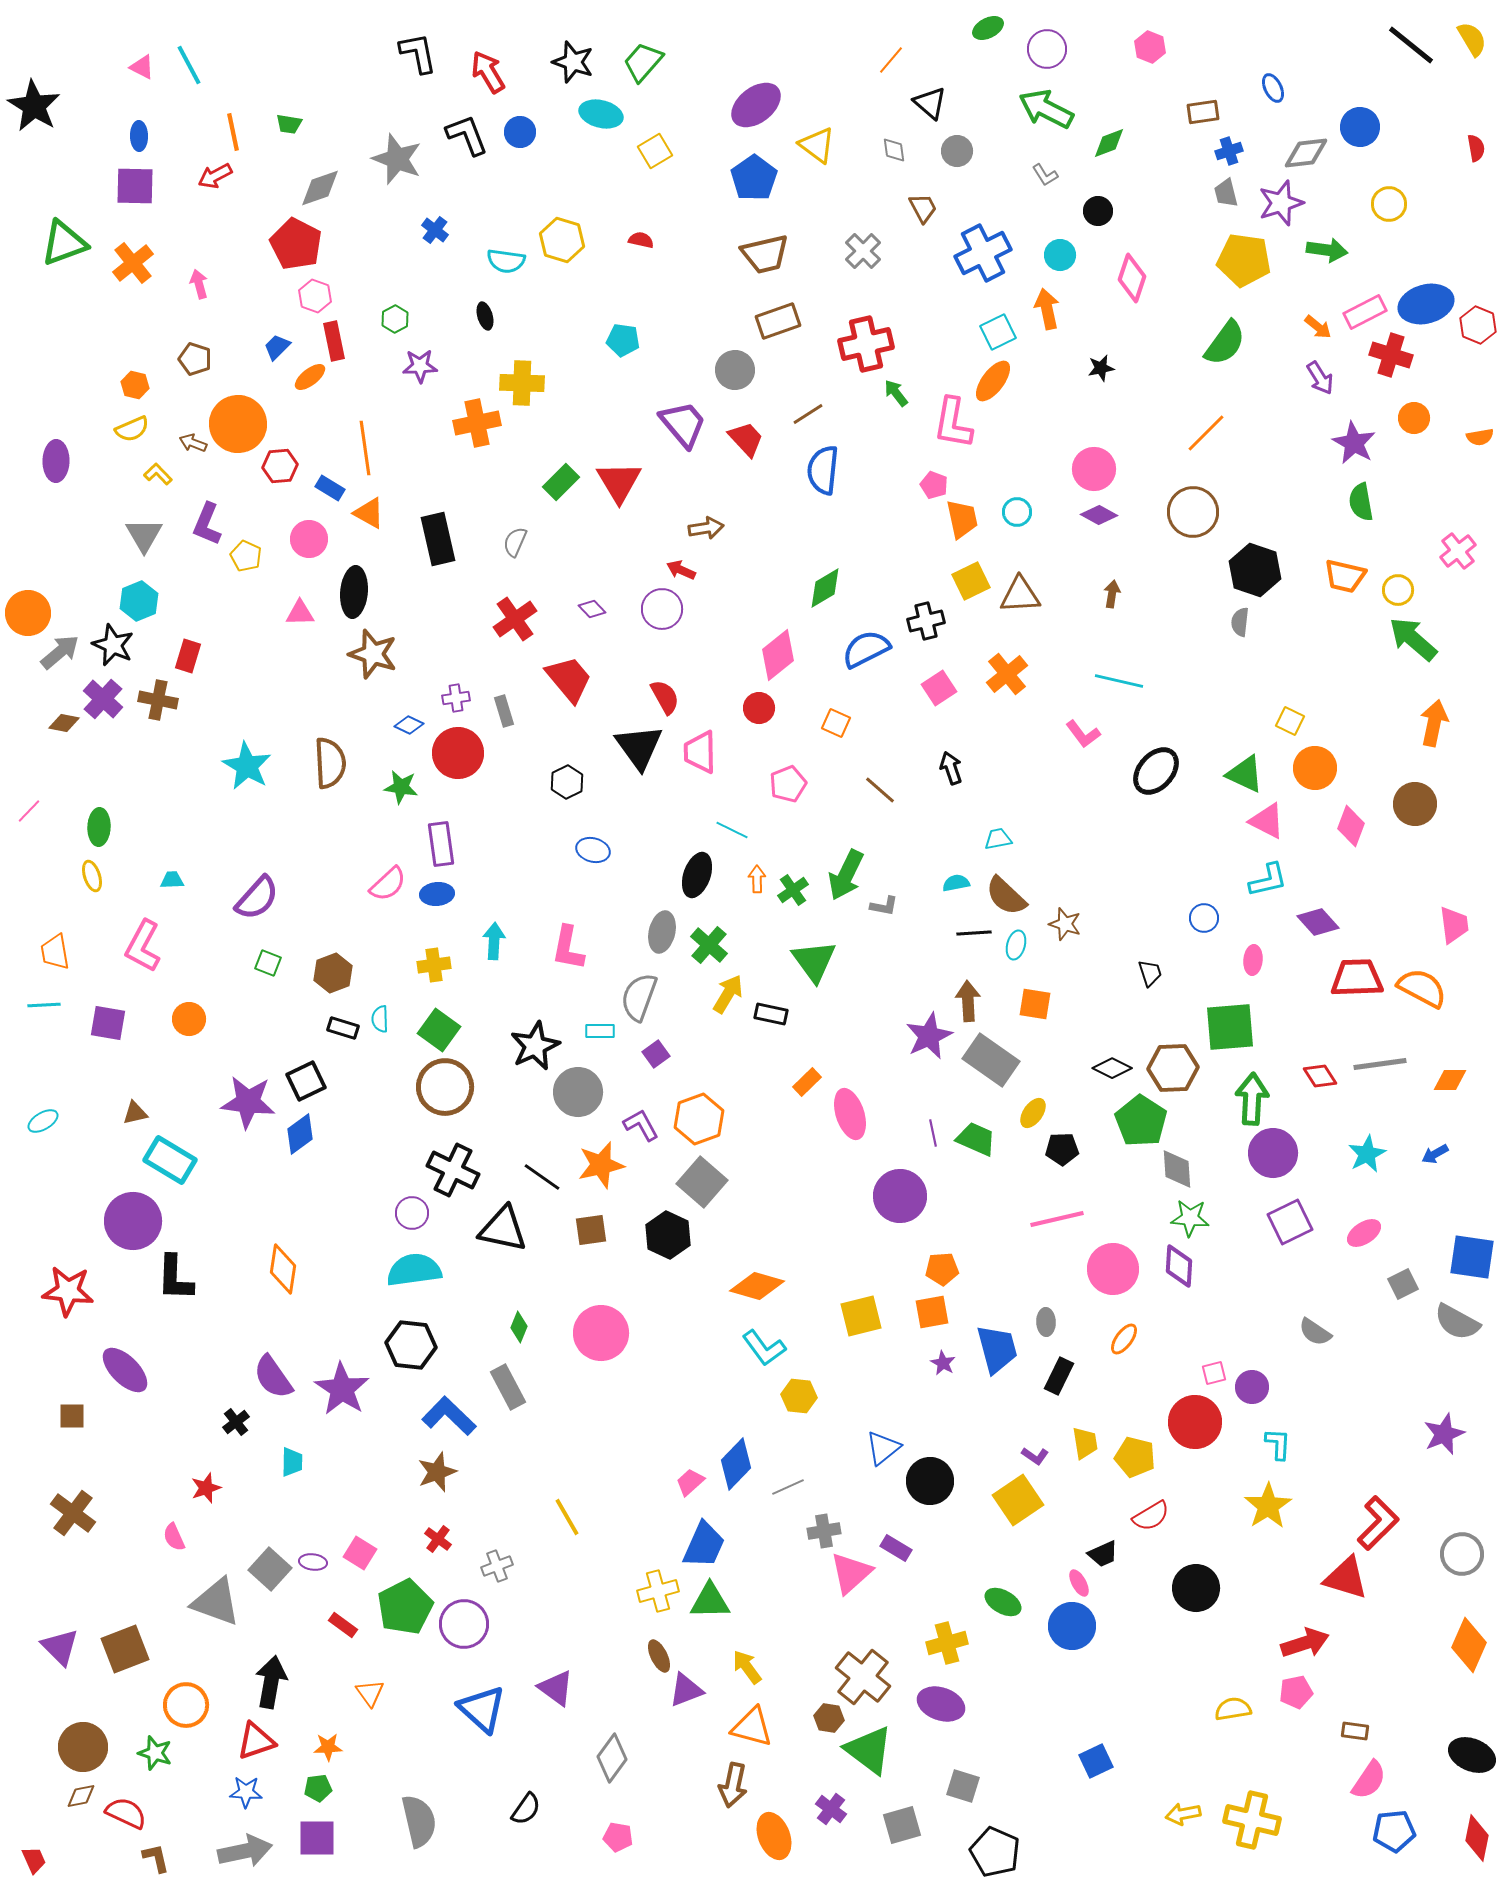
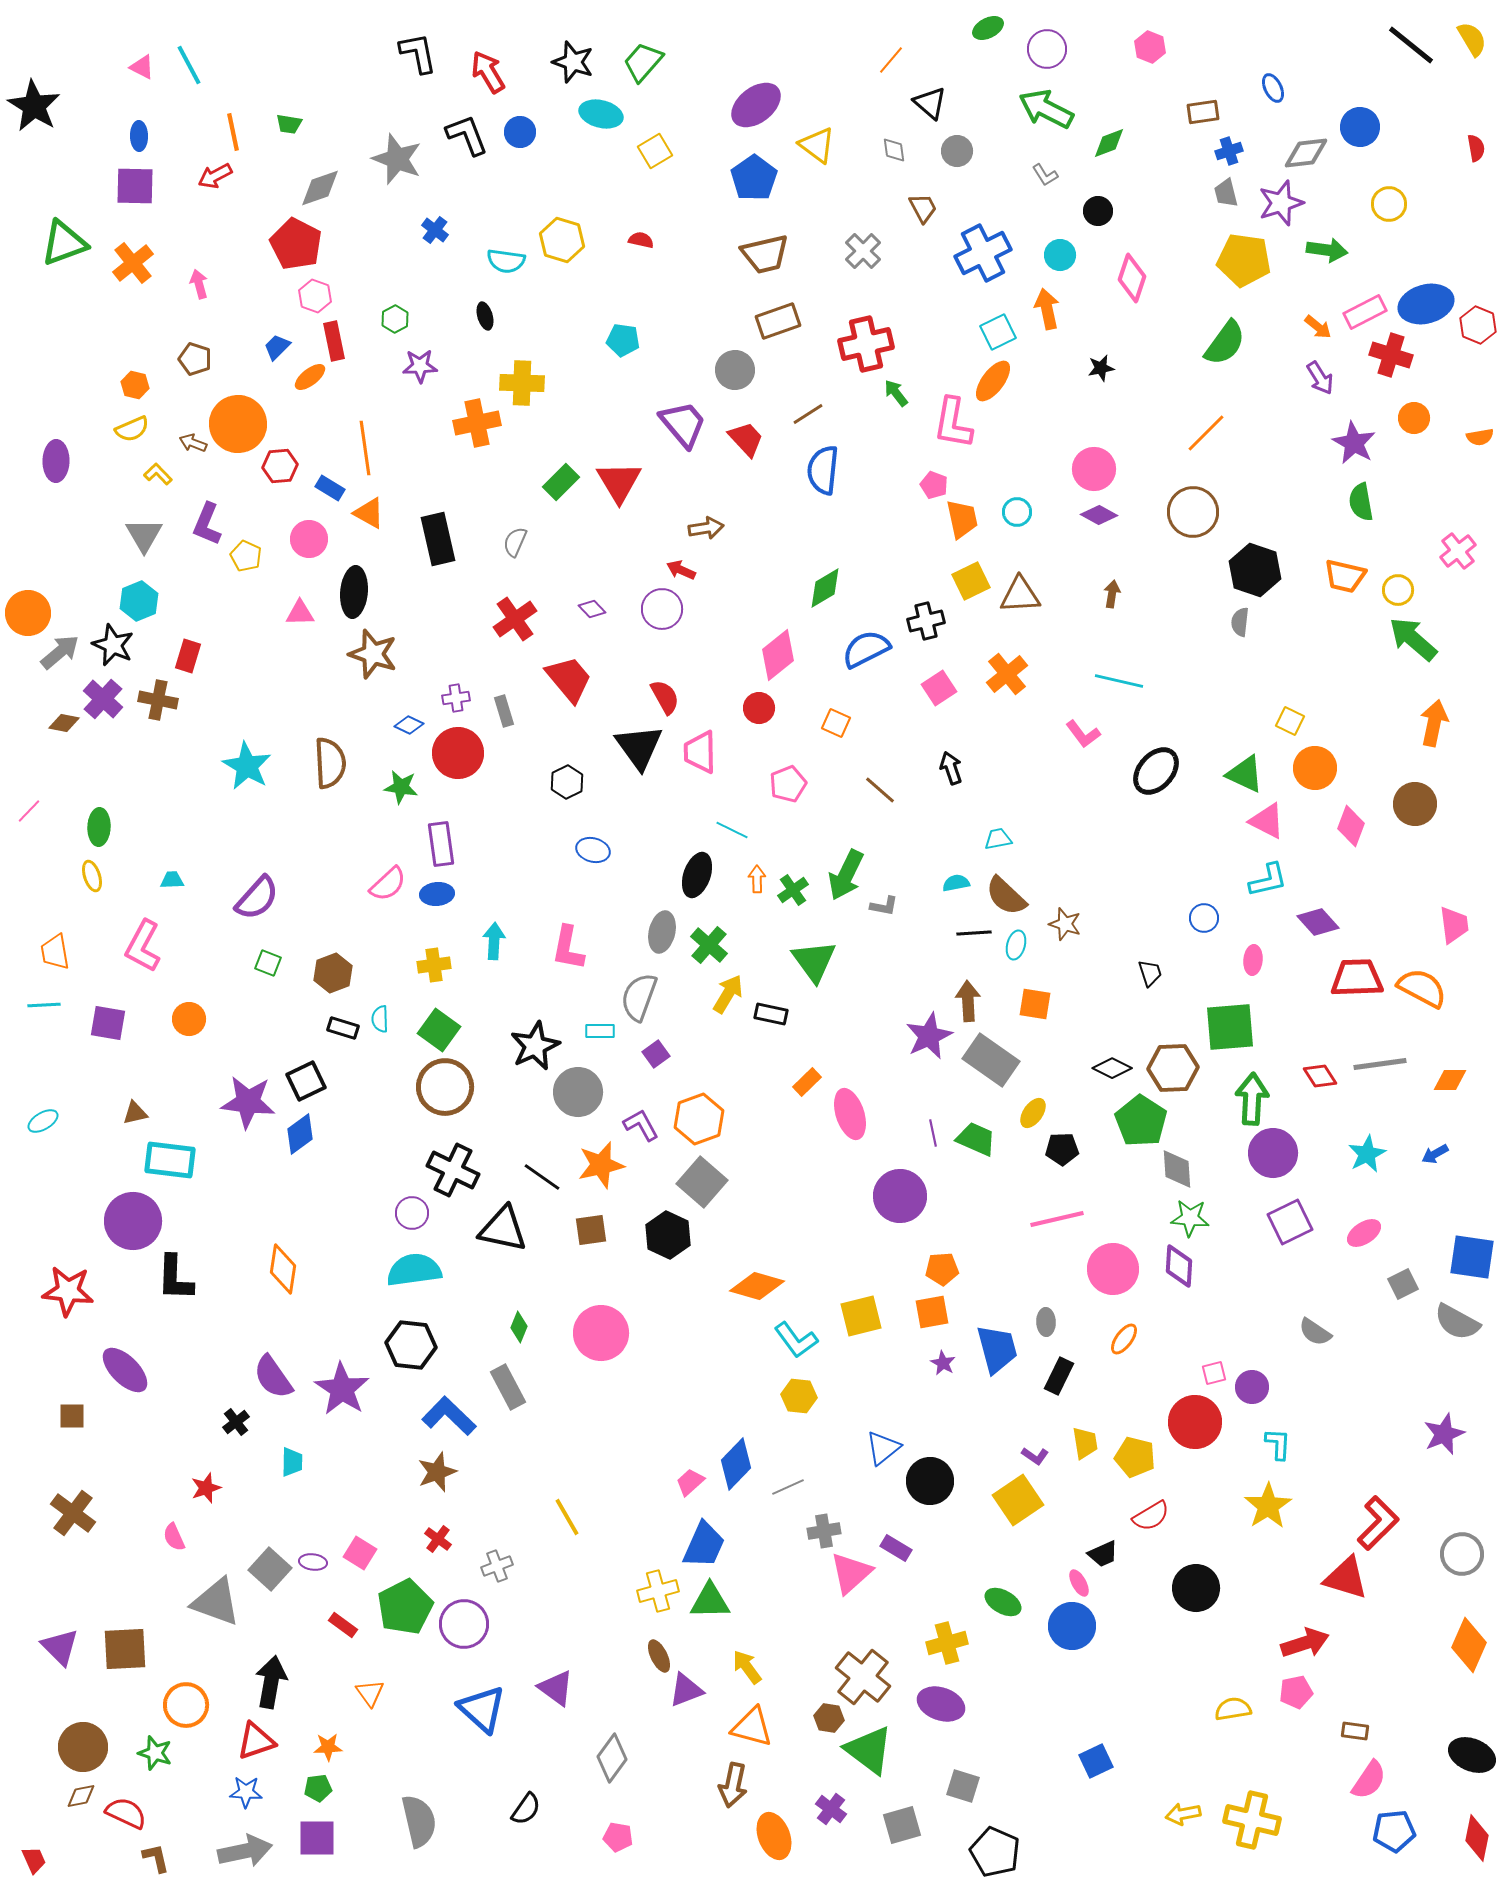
cyan rectangle at (170, 1160): rotated 24 degrees counterclockwise
cyan L-shape at (764, 1348): moved 32 px right, 8 px up
brown square at (125, 1649): rotated 18 degrees clockwise
